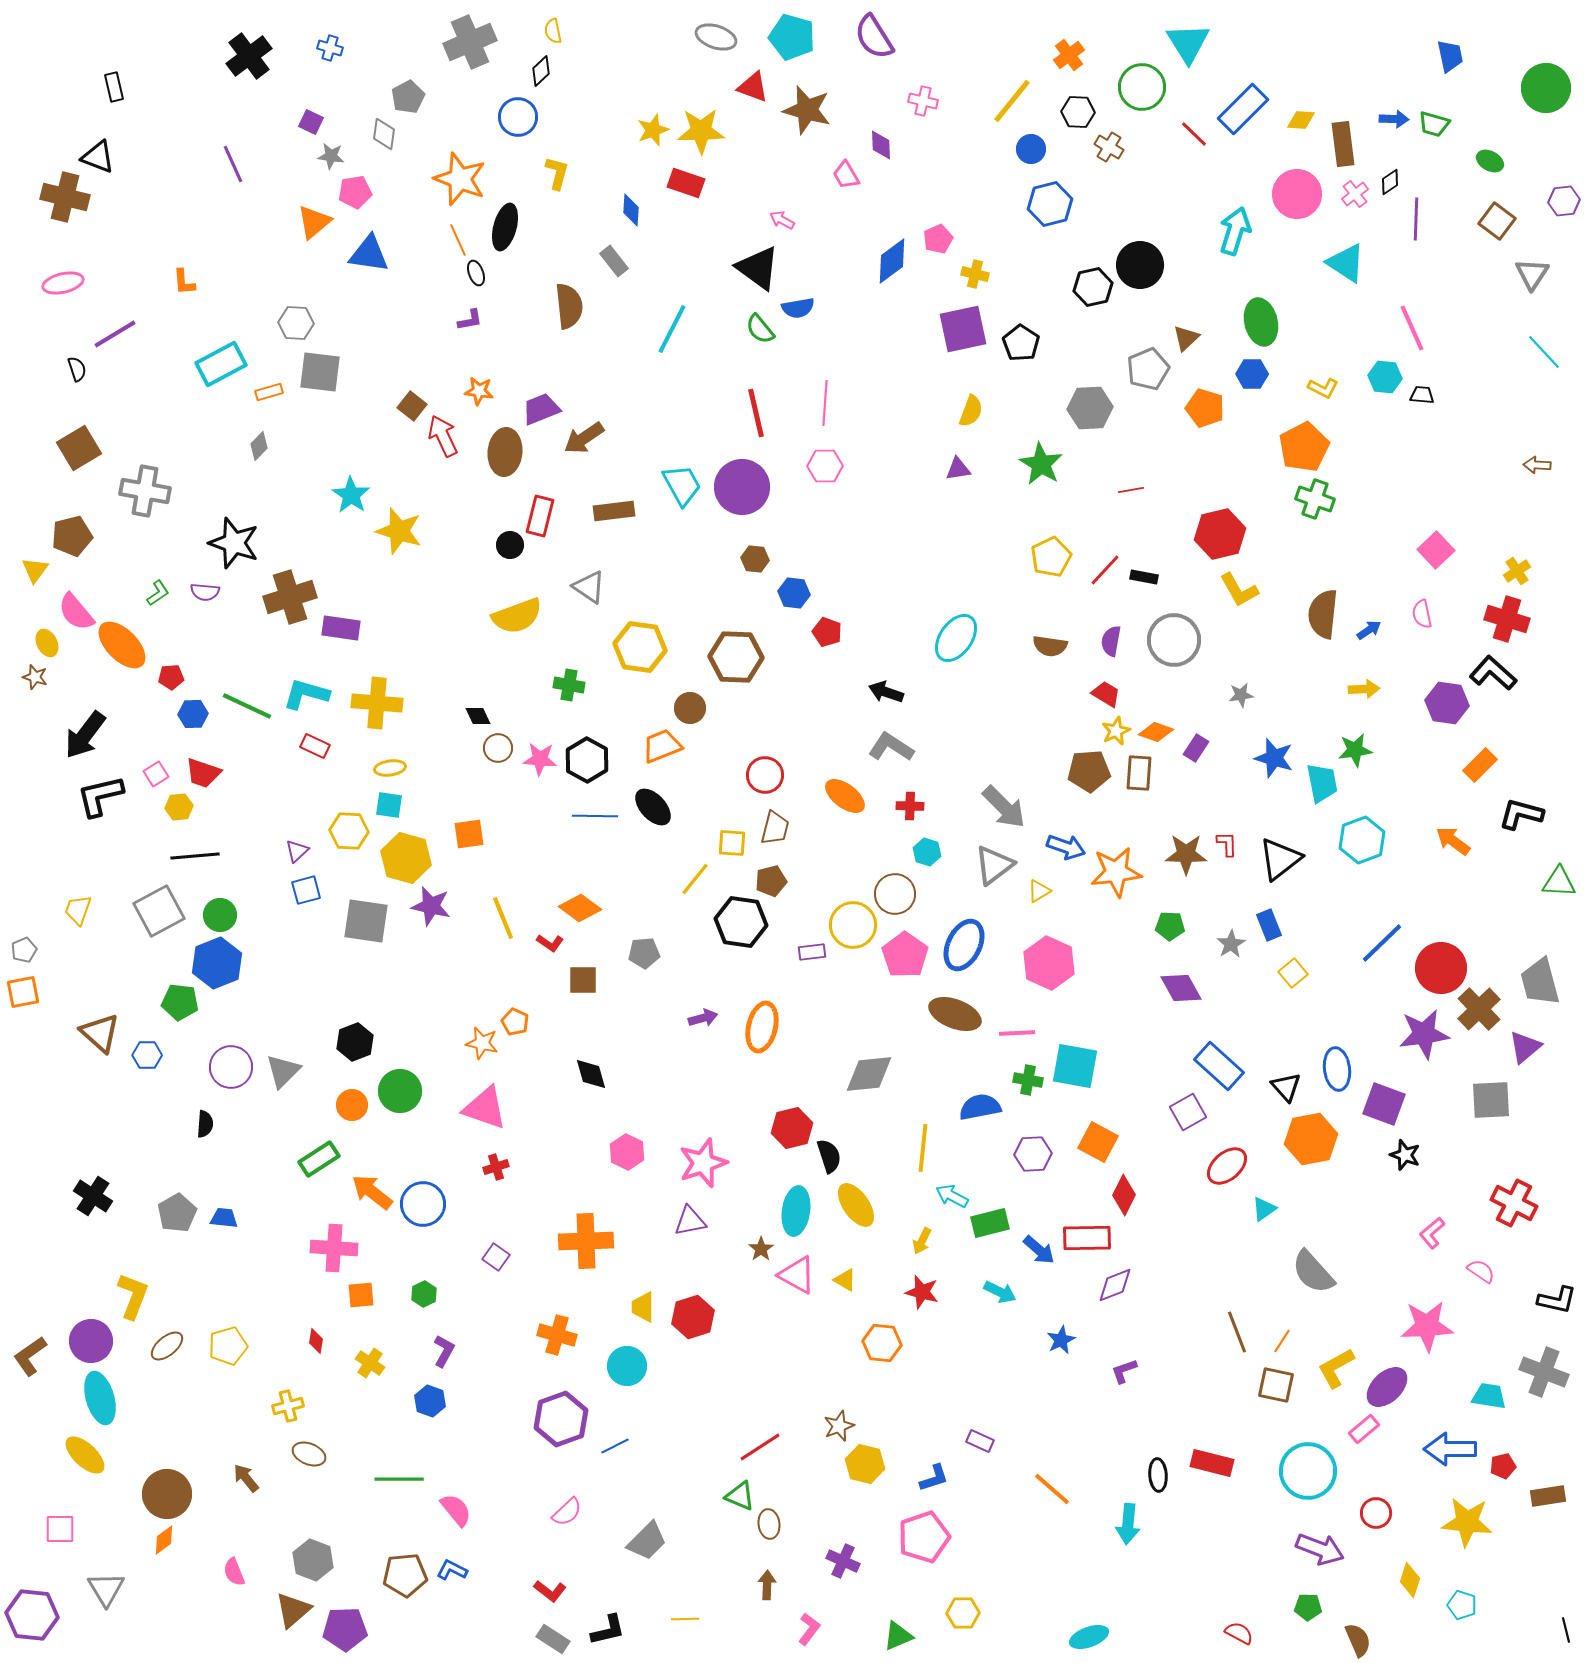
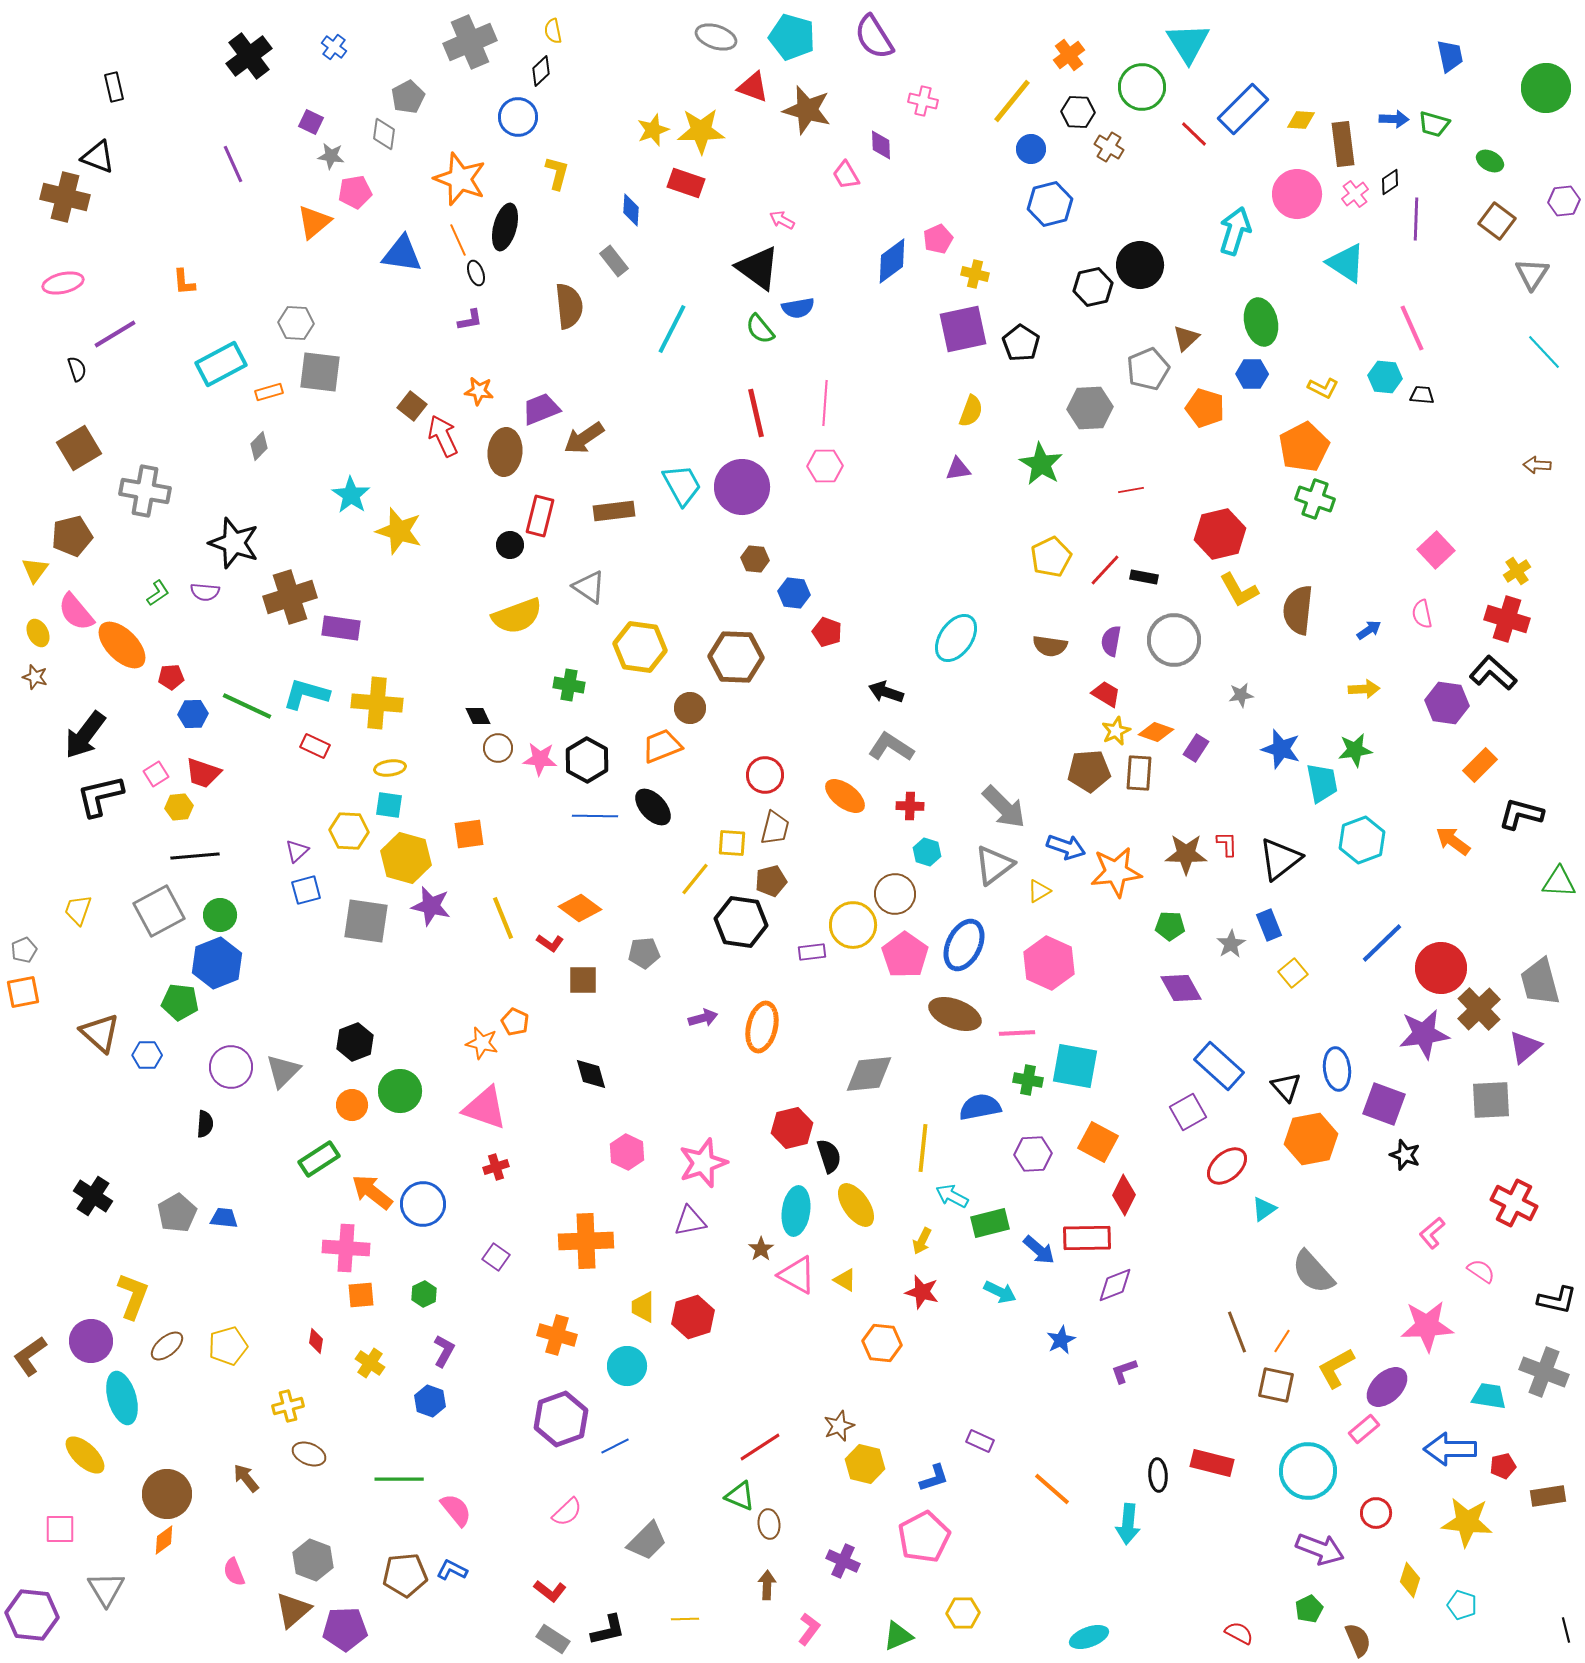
blue cross at (330, 48): moved 4 px right, 1 px up; rotated 20 degrees clockwise
blue triangle at (369, 254): moved 33 px right
brown semicircle at (1323, 614): moved 25 px left, 4 px up
yellow ellipse at (47, 643): moved 9 px left, 10 px up
blue star at (1274, 758): moved 7 px right, 9 px up
pink cross at (334, 1248): moved 12 px right
cyan ellipse at (100, 1398): moved 22 px right
pink pentagon at (924, 1537): rotated 9 degrees counterclockwise
green pentagon at (1308, 1607): moved 1 px right, 2 px down; rotated 28 degrees counterclockwise
